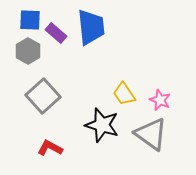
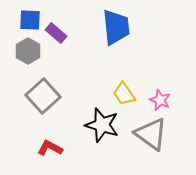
blue trapezoid: moved 25 px right
